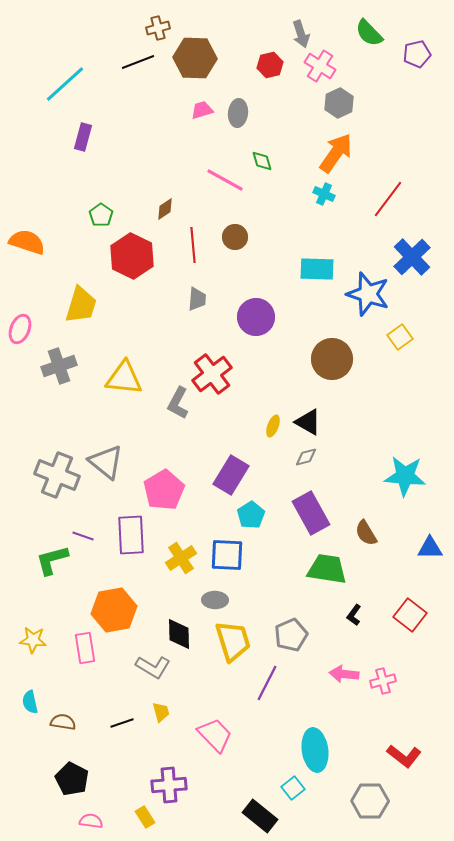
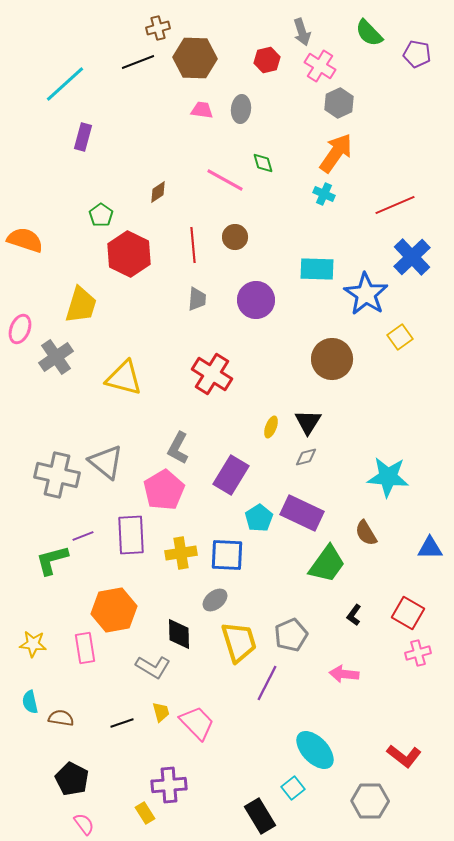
gray arrow at (301, 34): moved 1 px right, 2 px up
purple pentagon at (417, 54): rotated 24 degrees clockwise
red hexagon at (270, 65): moved 3 px left, 5 px up
pink trapezoid at (202, 110): rotated 25 degrees clockwise
gray ellipse at (238, 113): moved 3 px right, 4 px up
green diamond at (262, 161): moved 1 px right, 2 px down
red line at (388, 199): moved 7 px right, 6 px down; rotated 30 degrees clockwise
brown diamond at (165, 209): moved 7 px left, 17 px up
orange semicircle at (27, 242): moved 2 px left, 2 px up
red hexagon at (132, 256): moved 3 px left, 2 px up
blue star at (368, 294): moved 2 px left; rotated 15 degrees clockwise
purple circle at (256, 317): moved 17 px up
gray cross at (59, 366): moved 3 px left, 9 px up; rotated 16 degrees counterclockwise
red cross at (212, 374): rotated 21 degrees counterclockwise
yellow triangle at (124, 378): rotated 9 degrees clockwise
gray L-shape at (178, 403): moved 45 px down
black triangle at (308, 422): rotated 32 degrees clockwise
yellow ellipse at (273, 426): moved 2 px left, 1 px down
gray cross at (57, 475): rotated 9 degrees counterclockwise
cyan star at (405, 476): moved 17 px left, 1 px down
purple rectangle at (311, 513): moved 9 px left; rotated 36 degrees counterclockwise
cyan pentagon at (251, 515): moved 8 px right, 3 px down
purple line at (83, 536): rotated 40 degrees counterclockwise
yellow cross at (181, 558): moved 5 px up; rotated 24 degrees clockwise
green trapezoid at (327, 569): moved 5 px up; rotated 117 degrees clockwise
gray ellipse at (215, 600): rotated 40 degrees counterclockwise
red square at (410, 615): moved 2 px left, 2 px up; rotated 8 degrees counterclockwise
yellow star at (33, 640): moved 4 px down
yellow trapezoid at (233, 641): moved 6 px right, 1 px down
pink cross at (383, 681): moved 35 px right, 28 px up
brown semicircle at (63, 722): moved 2 px left, 4 px up
pink trapezoid at (215, 735): moved 18 px left, 12 px up
cyan ellipse at (315, 750): rotated 36 degrees counterclockwise
black rectangle at (260, 816): rotated 20 degrees clockwise
yellow rectangle at (145, 817): moved 4 px up
pink semicircle at (91, 821): moved 7 px left, 3 px down; rotated 45 degrees clockwise
